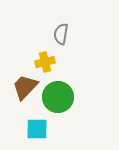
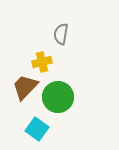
yellow cross: moved 3 px left
cyan square: rotated 35 degrees clockwise
